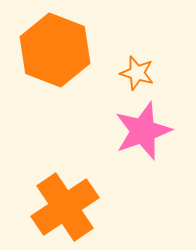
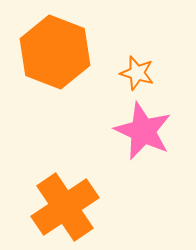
orange hexagon: moved 2 px down
pink star: rotated 28 degrees counterclockwise
